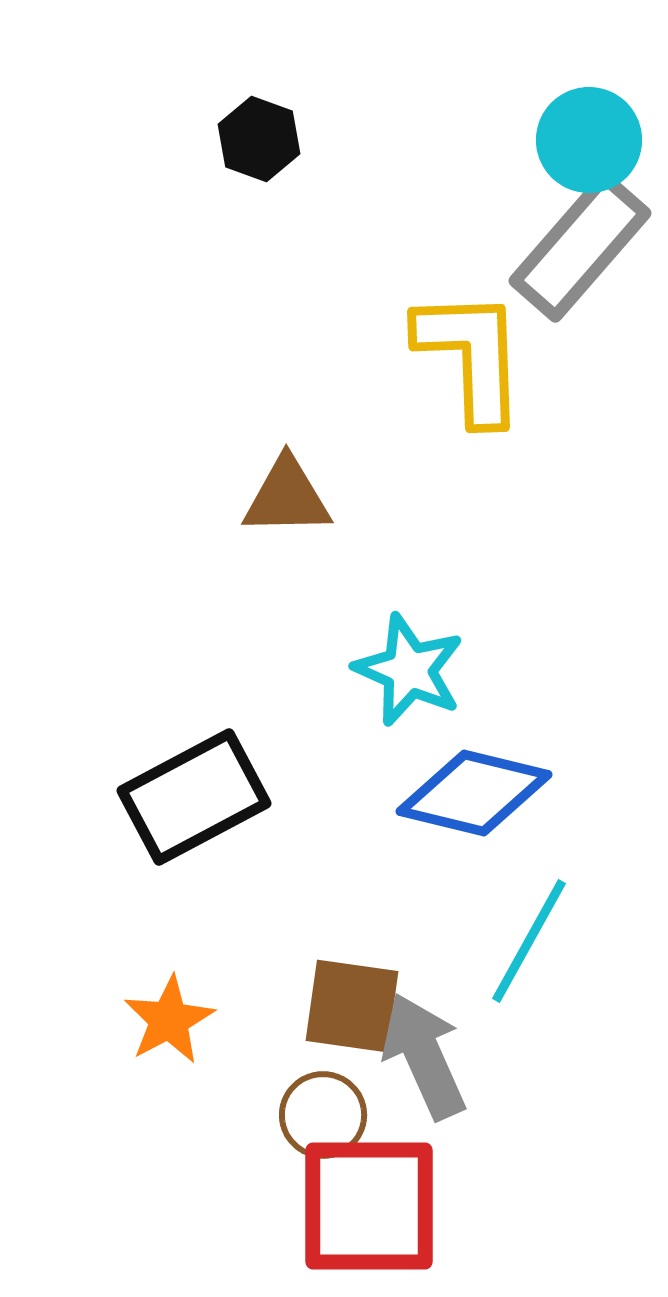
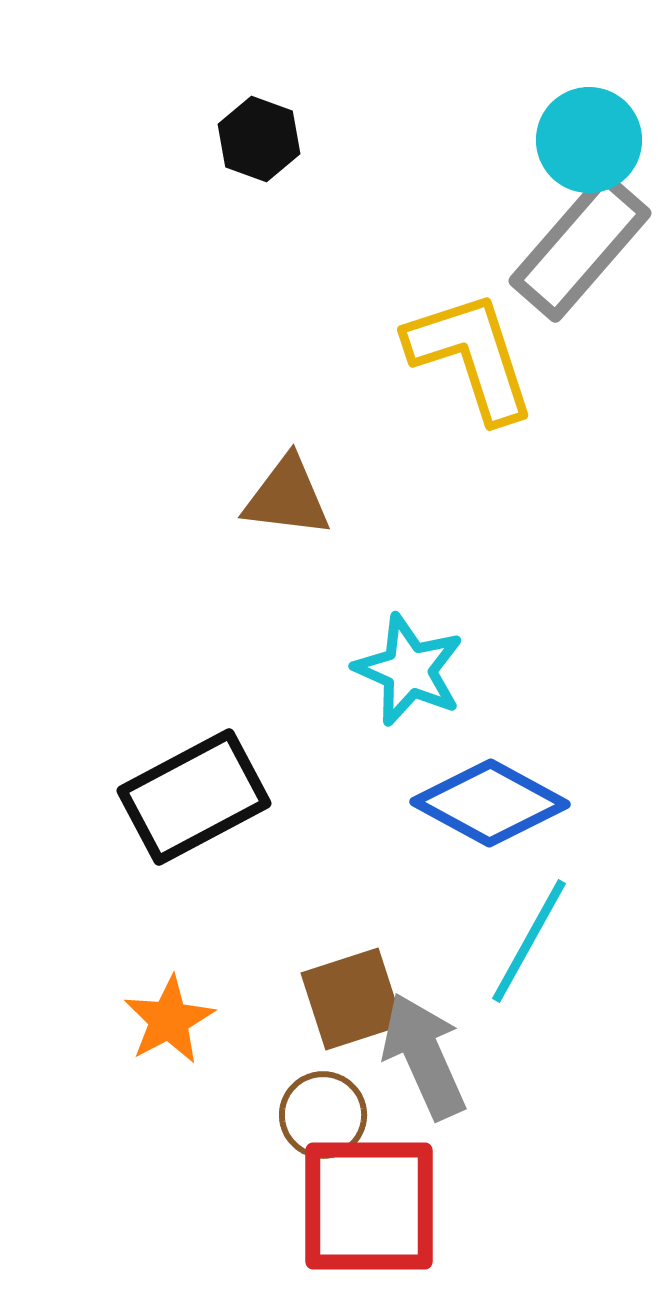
yellow L-shape: rotated 16 degrees counterclockwise
brown triangle: rotated 8 degrees clockwise
blue diamond: moved 16 px right, 10 px down; rotated 15 degrees clockwise
brown square: moved 7 px up; rotated 26 degrees counterclockwise
